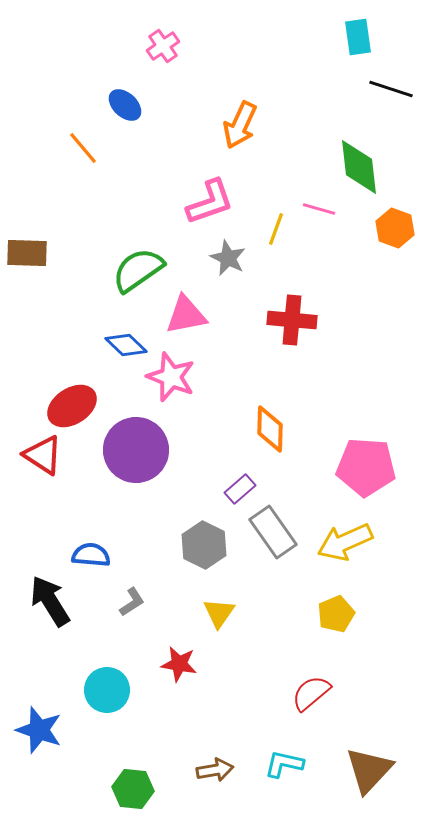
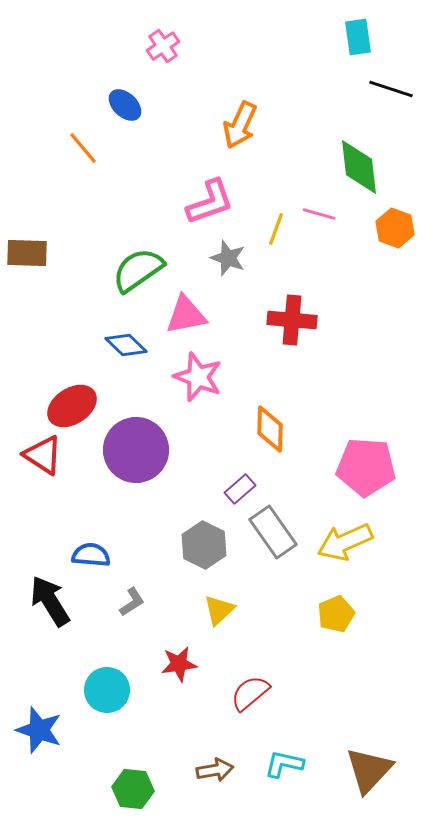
pink line: moved 5 px down
gray star: rotated 6 degrees counterclockwise
pink star: moved 27 px right
yellow triangle: moved 3 px up; rotated 12 degrees clockwise
red star: rotated 18 degrees counterclockwise
red semicircle: moved 61 px left
